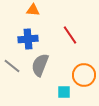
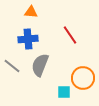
orange triangle: moved 2 px left, 2 px down
orange circle: moved 1 px left, 3 px down
